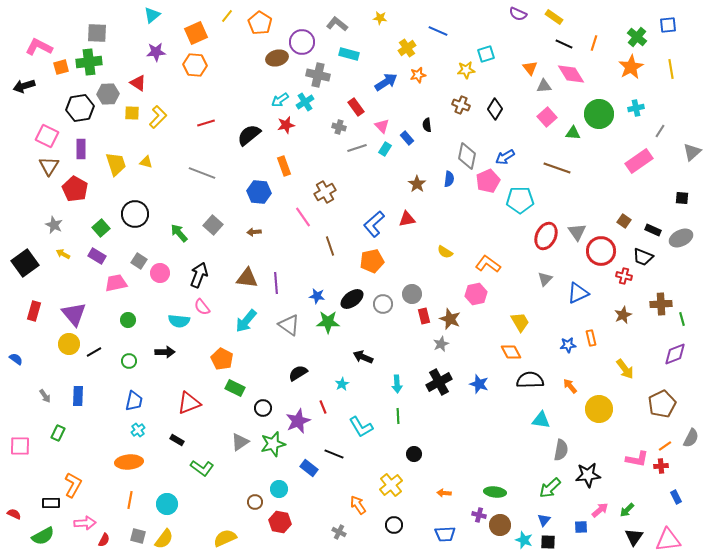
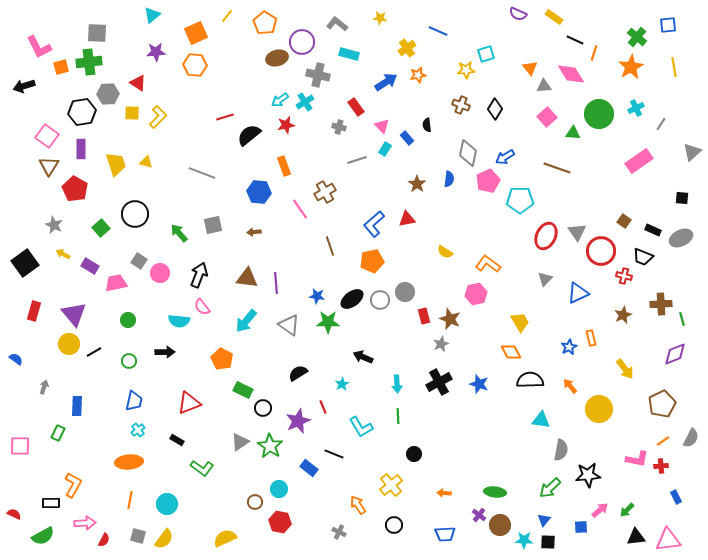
orange pentagon at (260, 23): moved 5 px right
orange line at (594, 43): moved 10 px down
black line at (564, 44): moved 11 px right, 4 px up
pink L-shape at (39, 47): rotated 144 degrees counterclockwise
yellow line at (671, 69): moved 3 px right, 2 px up
black hexagon at (80, 108): moved 2 px right, 4 px down
cyan cross at (636, 108): rotated 14 degrees counterclockwise
red line at (206, 123): moved 19 px right, 6 px up
gray line at (660, 131): moved 1 px right, 7 px up
pink square at (47, 136): rotated 10 degrees clockwise
gray line at (357, 148): moved 12 px down
gray diamond at (467, 156): moved 1 px right, 3 px up
pink line at (303, 217): moved 3 px left, 8 px up
gray square at (213, 225): rotated 36 degrees clockwise
purple rectangle at (97, 256): moved 7 px left, 10 px down
gray circle at (412, 294): moved 7 px left, 2 px up
gray circle at (383, 304): moved 3 px left, 4 px up
blue star at (568, 345): moved 1 px right, 2 px down; rotated 21 degrees counterclockwise
green rectangle at (235, 388): moved 8 px right, 2 px down
gray arrow at (45, 396): moved 1 px left, 9 px up; rotated 128 degrees counterclockwise
blue rectangle at (78, 396): moved 1 px left, 10 px down
green star at (273, 444): moved 3 px left, 2 px down; rotated 25 degrees counterclockwise
orange line at (665, 446): moved 2 px left, 5 px up
purple cross at (479, 515): rotated 24 degrees clockwise
black triangle at (634, 537): moved 2 px right; rotated 48 degrees clockwise
cyan star at (524, 540): rotated 18 degrees counterclockwise
